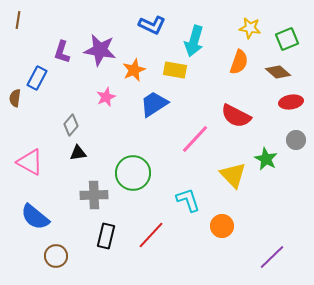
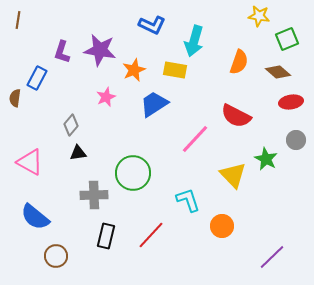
yellow star: moved 9 px right, 12 px up
